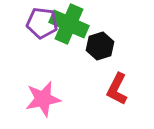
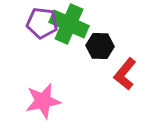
black hexagon: rotated 20 degrees clockwise
red L-shape: moved 8 px right, 15 px up; rotated 12 degrees clockwise
pink star: moved 2 px down
